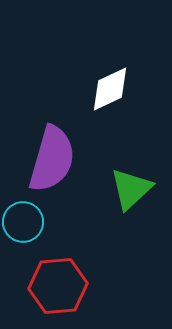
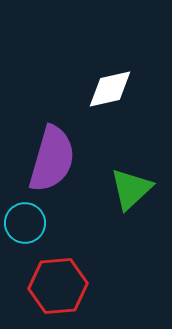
white diamond: rotated 12 degrees clockwise
cyan circle: moved 2 px right, 1 px down
